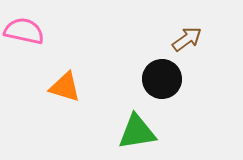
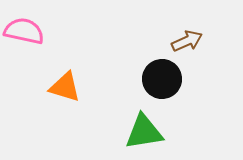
brown arrow: moved 2 px down; rotated 12 degrees clockwise
green triangle: moved 7 px right
